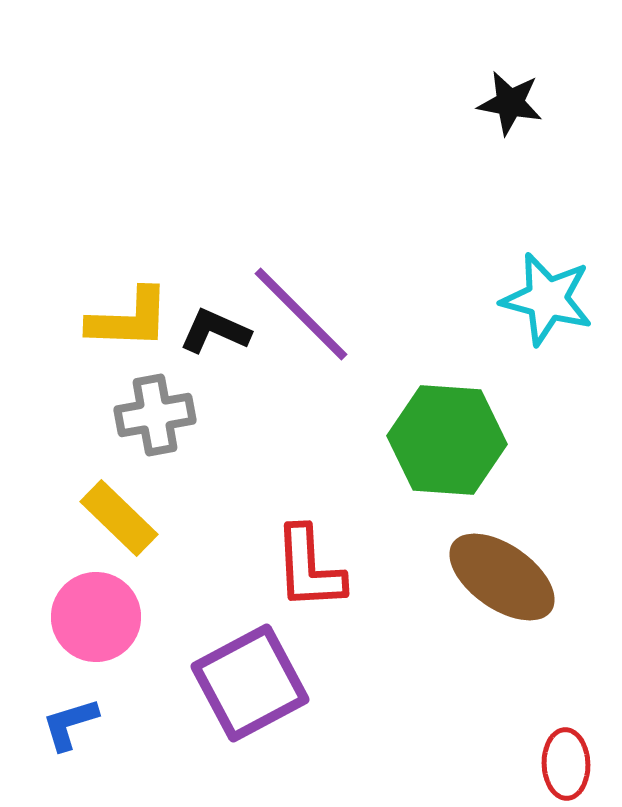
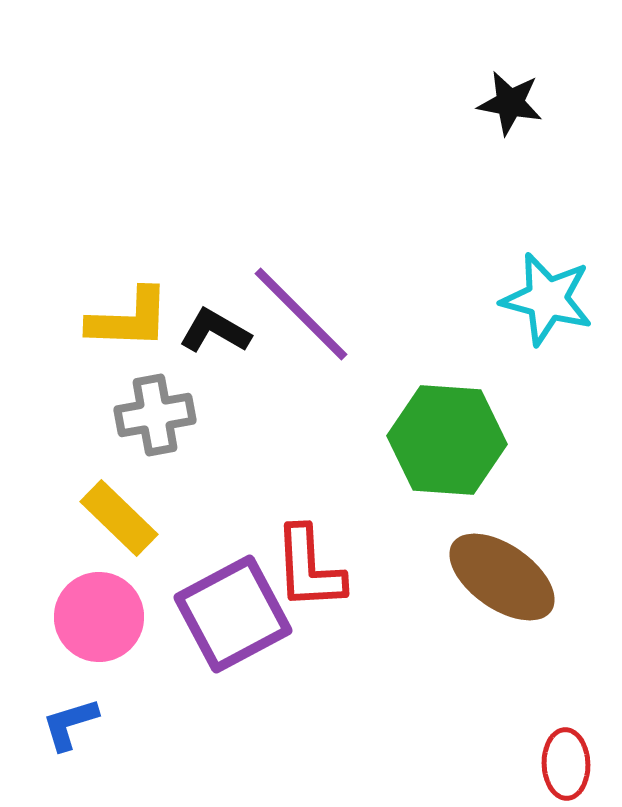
black L-shape: rotated 6 degrees clockwise
pink circle: moved 3 px right
purple square: moved 17 px left, 69 px up
